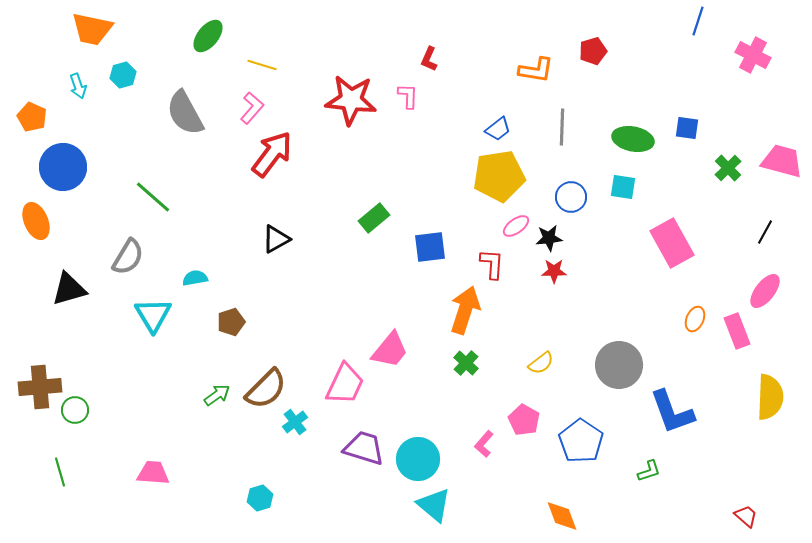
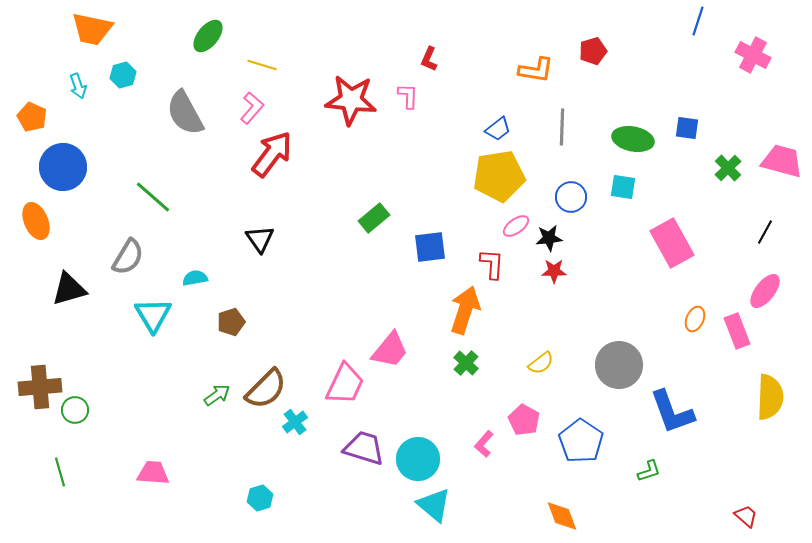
black triangle at (276, 239): moved 16 px left; rotated 36 degrees counterclockwise
